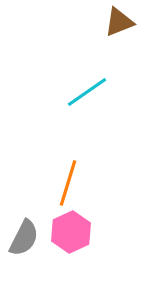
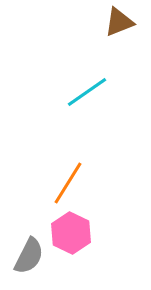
orange line: rotated 15 degrees clockwise
pink hexagon: moved 1 px down; rotated 9 degrees counterclockwise
gray semicircle: moved 5 px right, 18 px down
